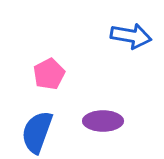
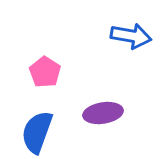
pink pentagon: moved 4 px left, 2 px up; rotated 12 degrees counterclockwise
purple ellipse: moved 8 px up; rotated 9 degrees counterclockwise
